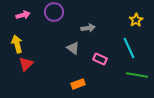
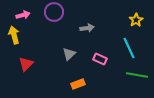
gray arrow: moved 1 px left
yellow arrow: moved 3 px left, 9 px up
gray triangle: moved 4 px left, 6 px down; rotated 40 degrees clockwise
